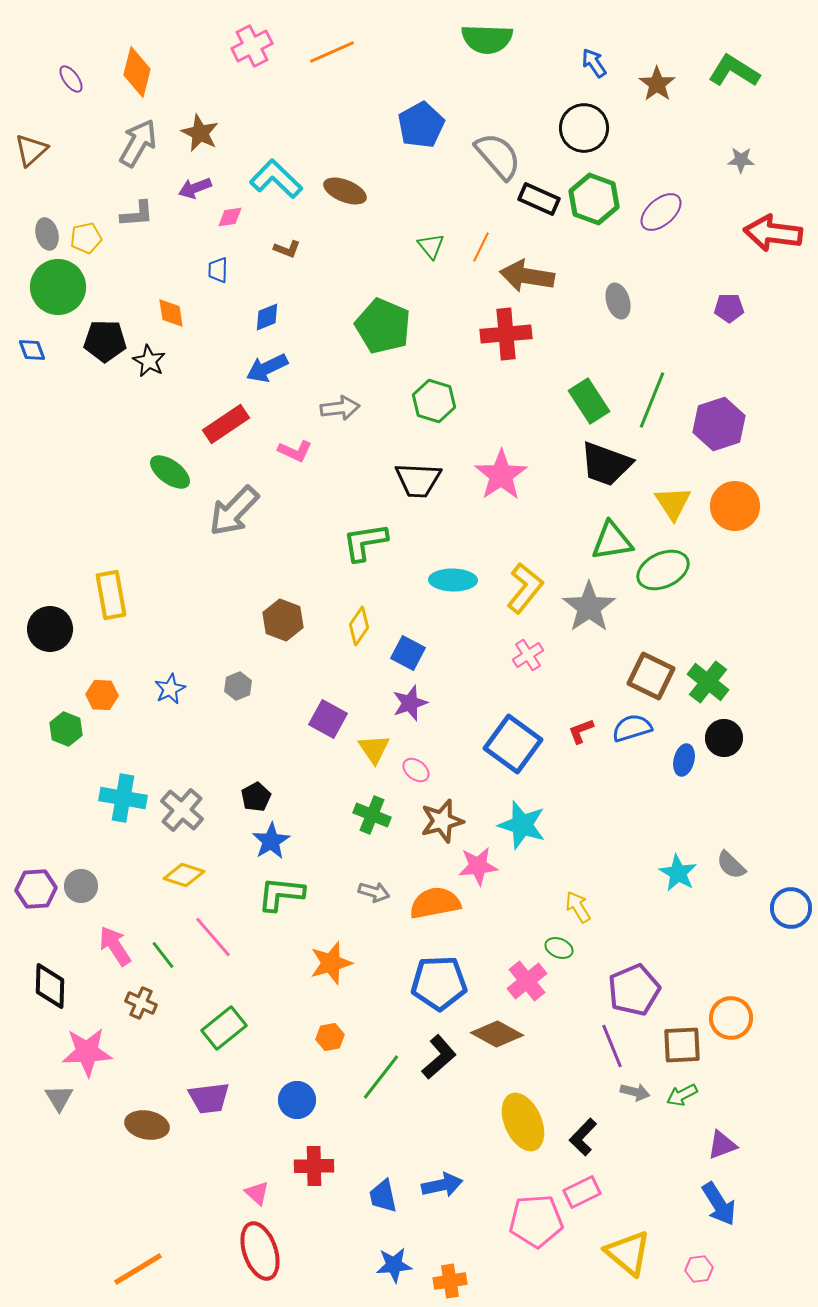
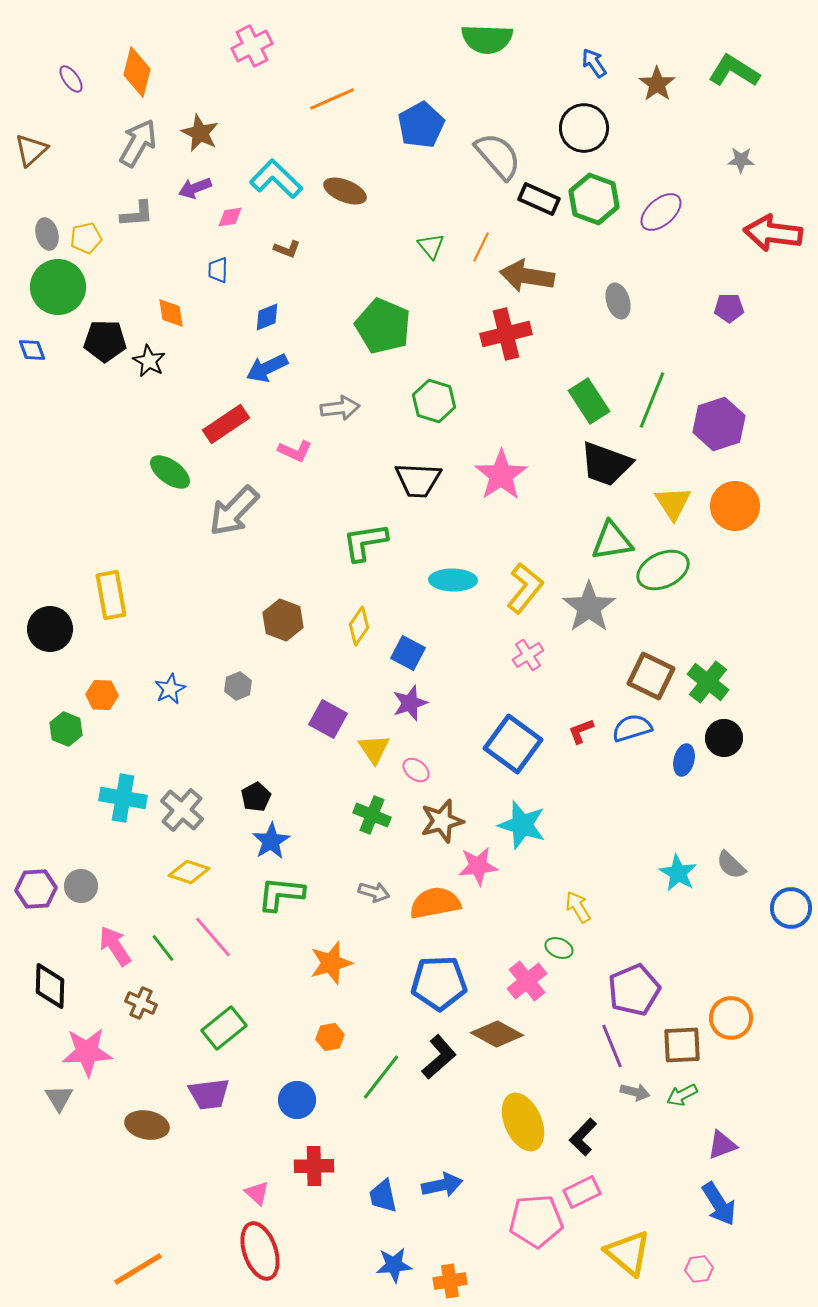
orange line at (332, 52): moved 47 px down
red cross at (506, 334): rotated 9 degrees counterclockwise
yellow diamond at (184, 875): moved 5 px right, 3 px up
green line at (163, 955): moved 7 px up
purple trapezoid at (209, 1098): moved 4 px up
